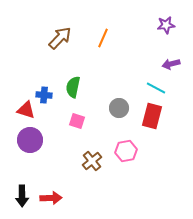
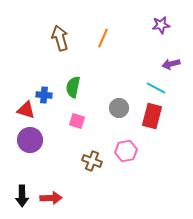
purple star: moved 5 px left
brown arrow: rotated 60 degrees counterclockwise
brown cross: rotated 30 degrees counterclockwise
